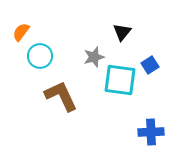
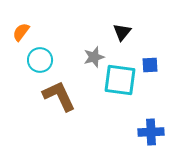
cyan circle: moved 4 px down
blue square: rotated 30 degrees clockwise
brown L-shape: moved 2 px left
